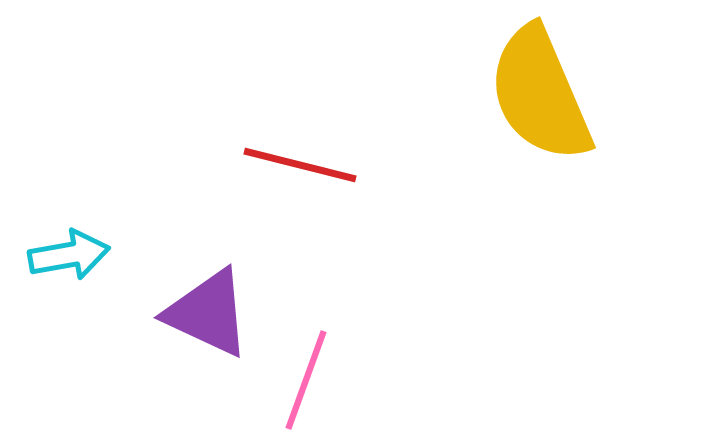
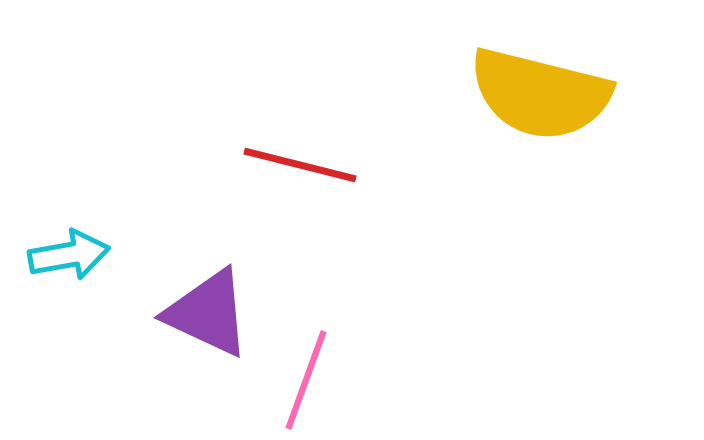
yellow semicircle: rotated 53 degrees counterclockwise
